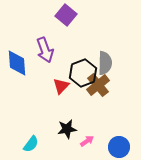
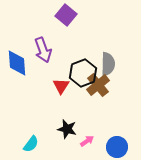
purple arrow: moved 2 px left
gray semicircle: moved 3 px right, 1 px down
red triangle: rotated 12 degrees counterclockwise
black star: rotated 24 degrees clockwise
blue circle: moved 2 px left
